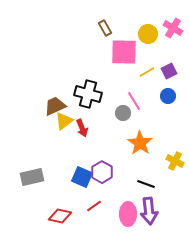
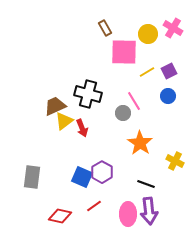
gray rectangle: rotated 70 degrees counterclockwise
